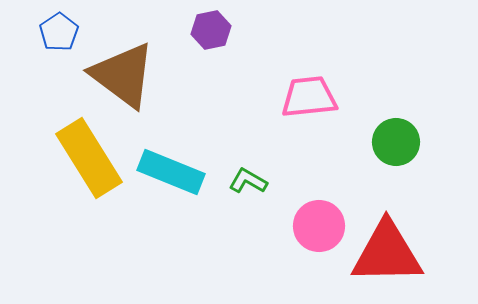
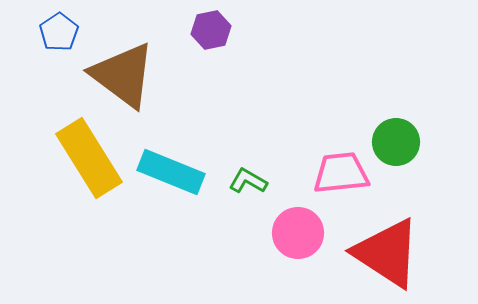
pink trapezoid: moved 32 px right, 76 px down
pink circle: moved 21 px left, 7 px down
red triangle: rotated 34 degrees clockwise
